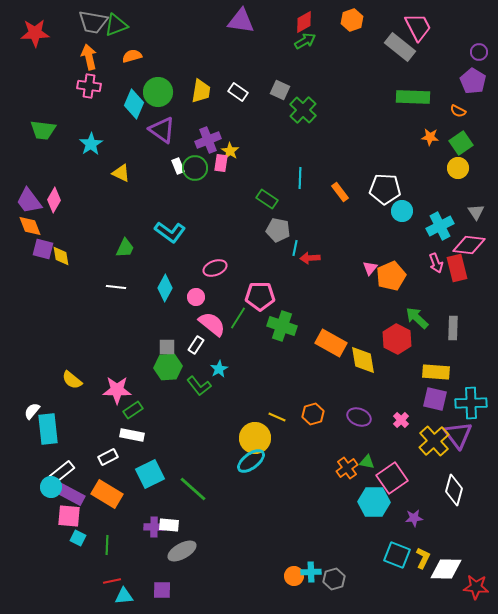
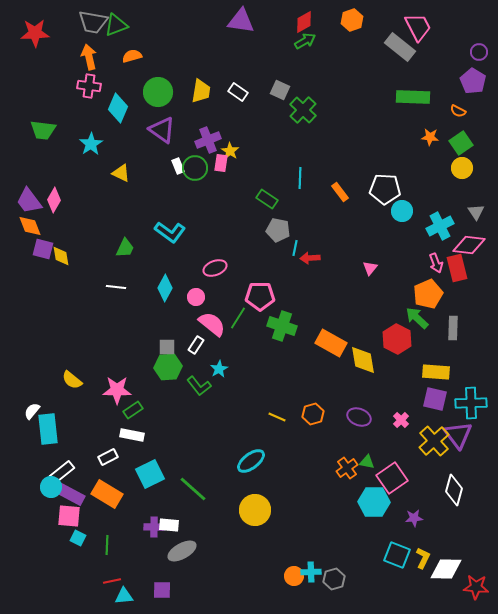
cyan diamond at (134, 104): moved 16 px left, 4 px down
yellow circle at (458, 168): moved 4 px right
orange pentagon at (391, 276): moved 37 px right, 18 px down
yellow circle at (255, 438): moved 72 px down
